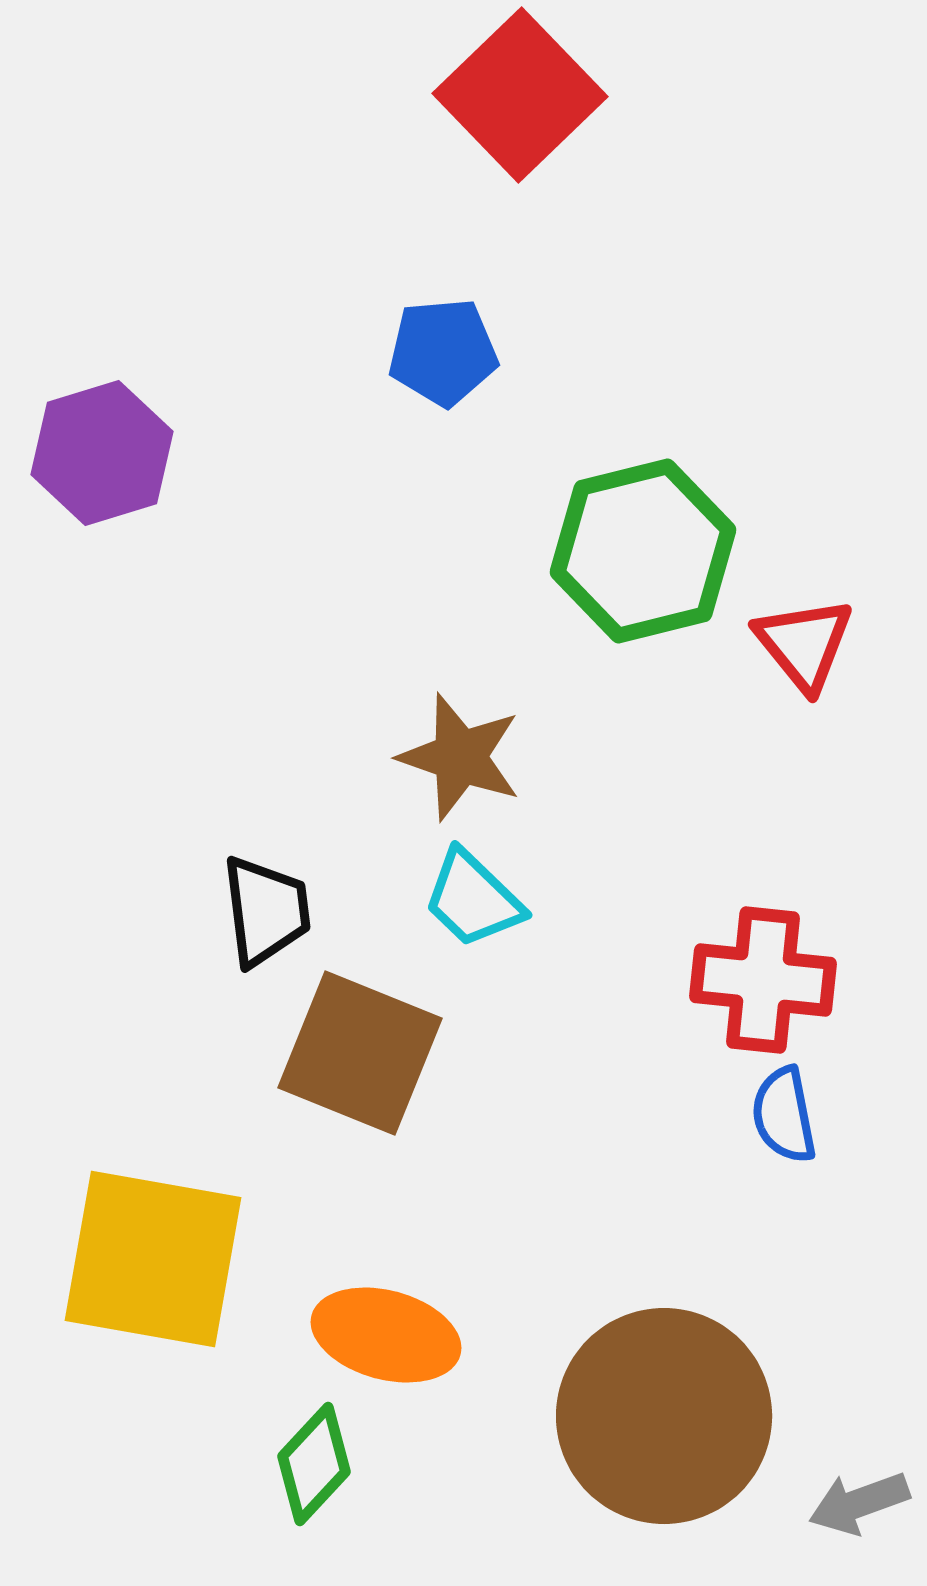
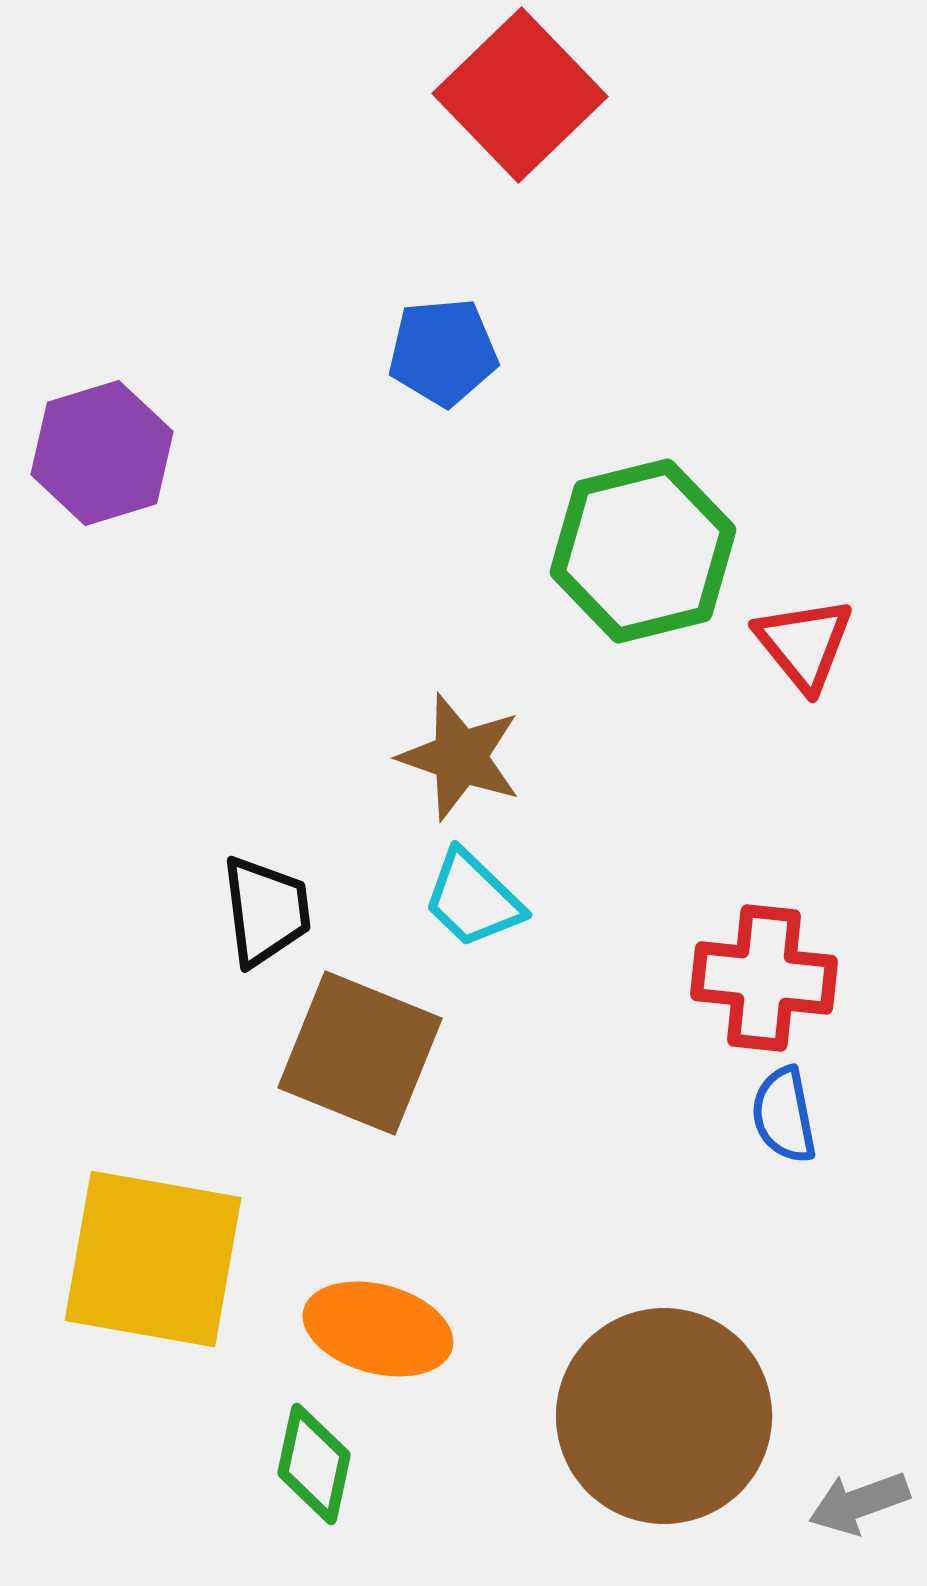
red cross: moved 1 px right, 2 px up
orange ellipse: moved 8 px left, 6 px up
green diamond: rotated 31 degrees counterclockwise
